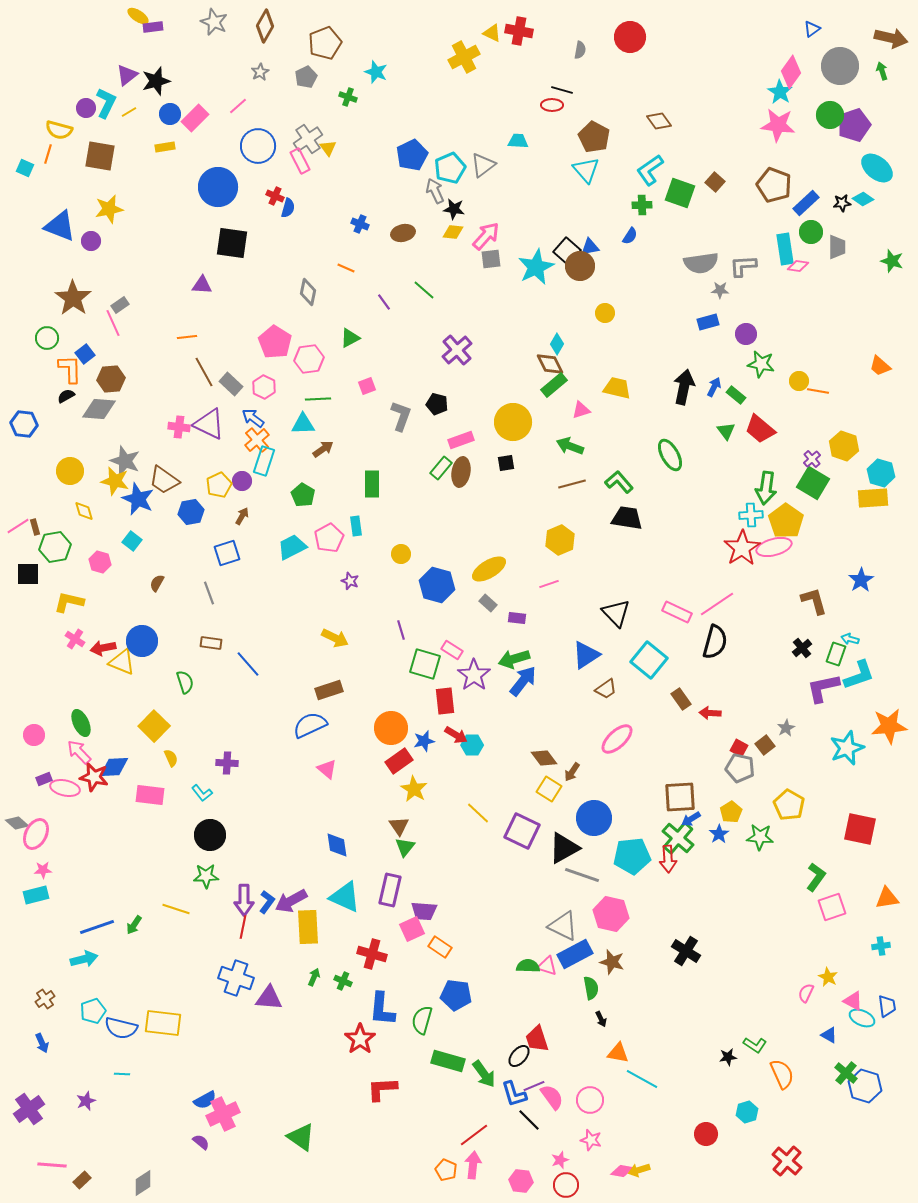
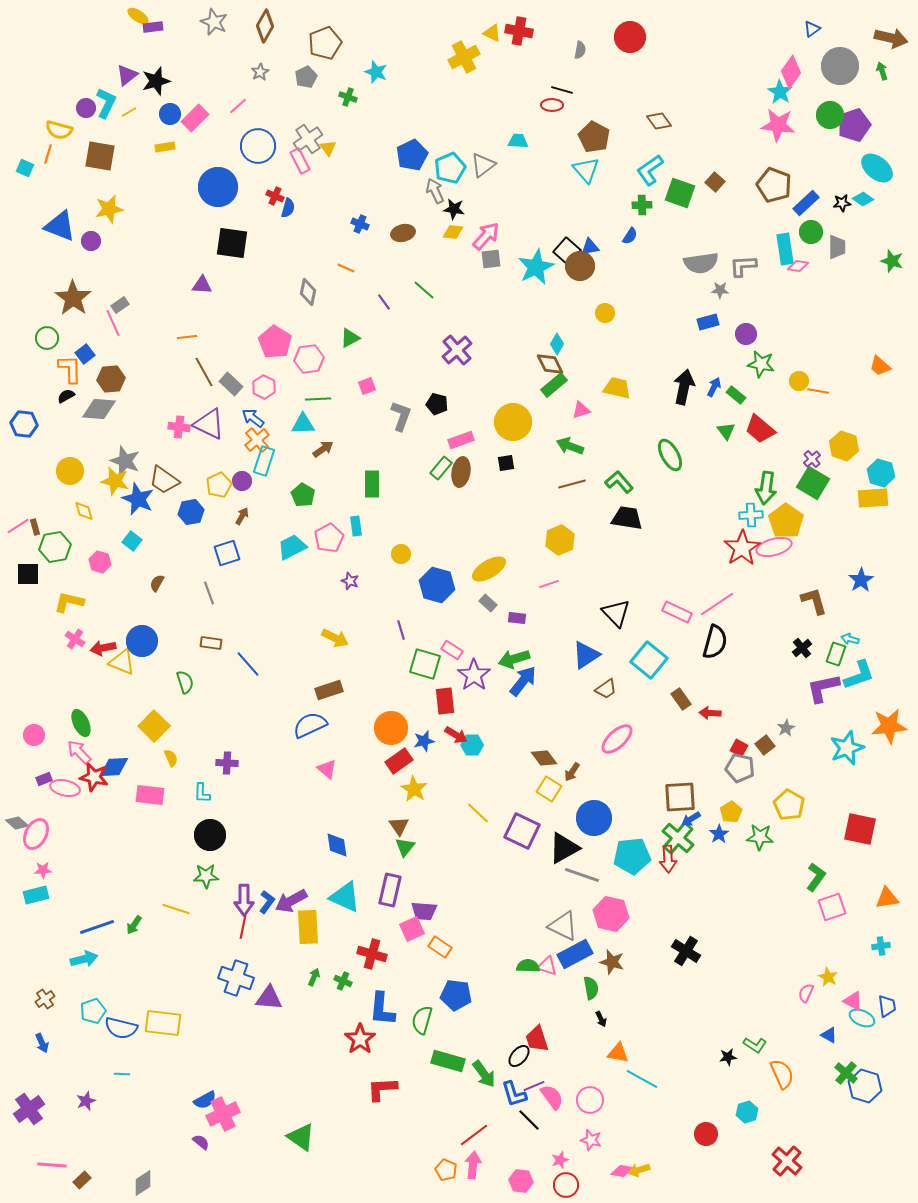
cyan L-shape at (202, 793): rotated 40 degrees clockwise
